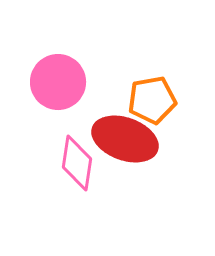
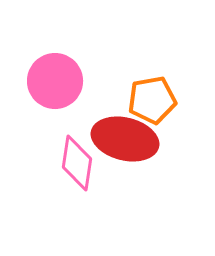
pink circle: moved 3 px left, 1 px up
red ellipse: rotated 6 degrees counterclockwise
